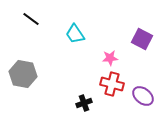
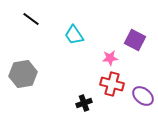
cyan trapezoid: moved 1 px left, 1 px down
purple square: moved 7 px left, 1 px down
gray hexagon: rotated 20 degrees counterclockwise
